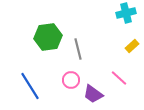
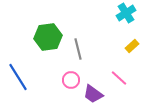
cyan cross: rotated 18 degrees counterclockwise
blue line: moved 12 px left, 9 px up
